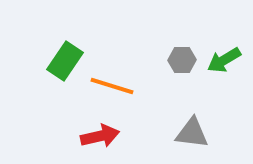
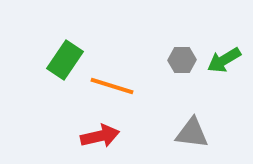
green rectangle: moved 1 px up
